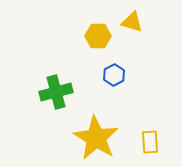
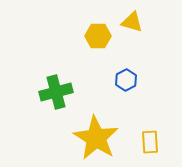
blue hexagon: moved 12 px right, 5 px down
